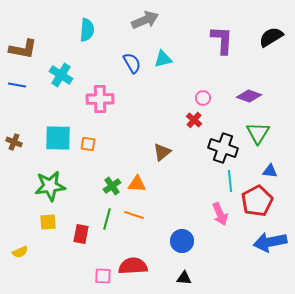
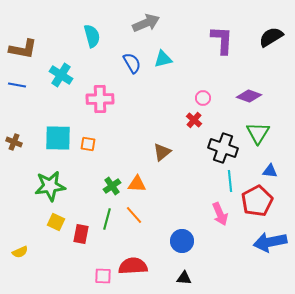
gray arrow: moved 1 px right, 3 px down
cyan semicircle: moved 5 px right, 6 px down; rotated 20 degrees counterclockwise
orange line: rotated 30 degrees clockwise
yellow square: moved 8 px right; rotated 30 degrees clockwise
